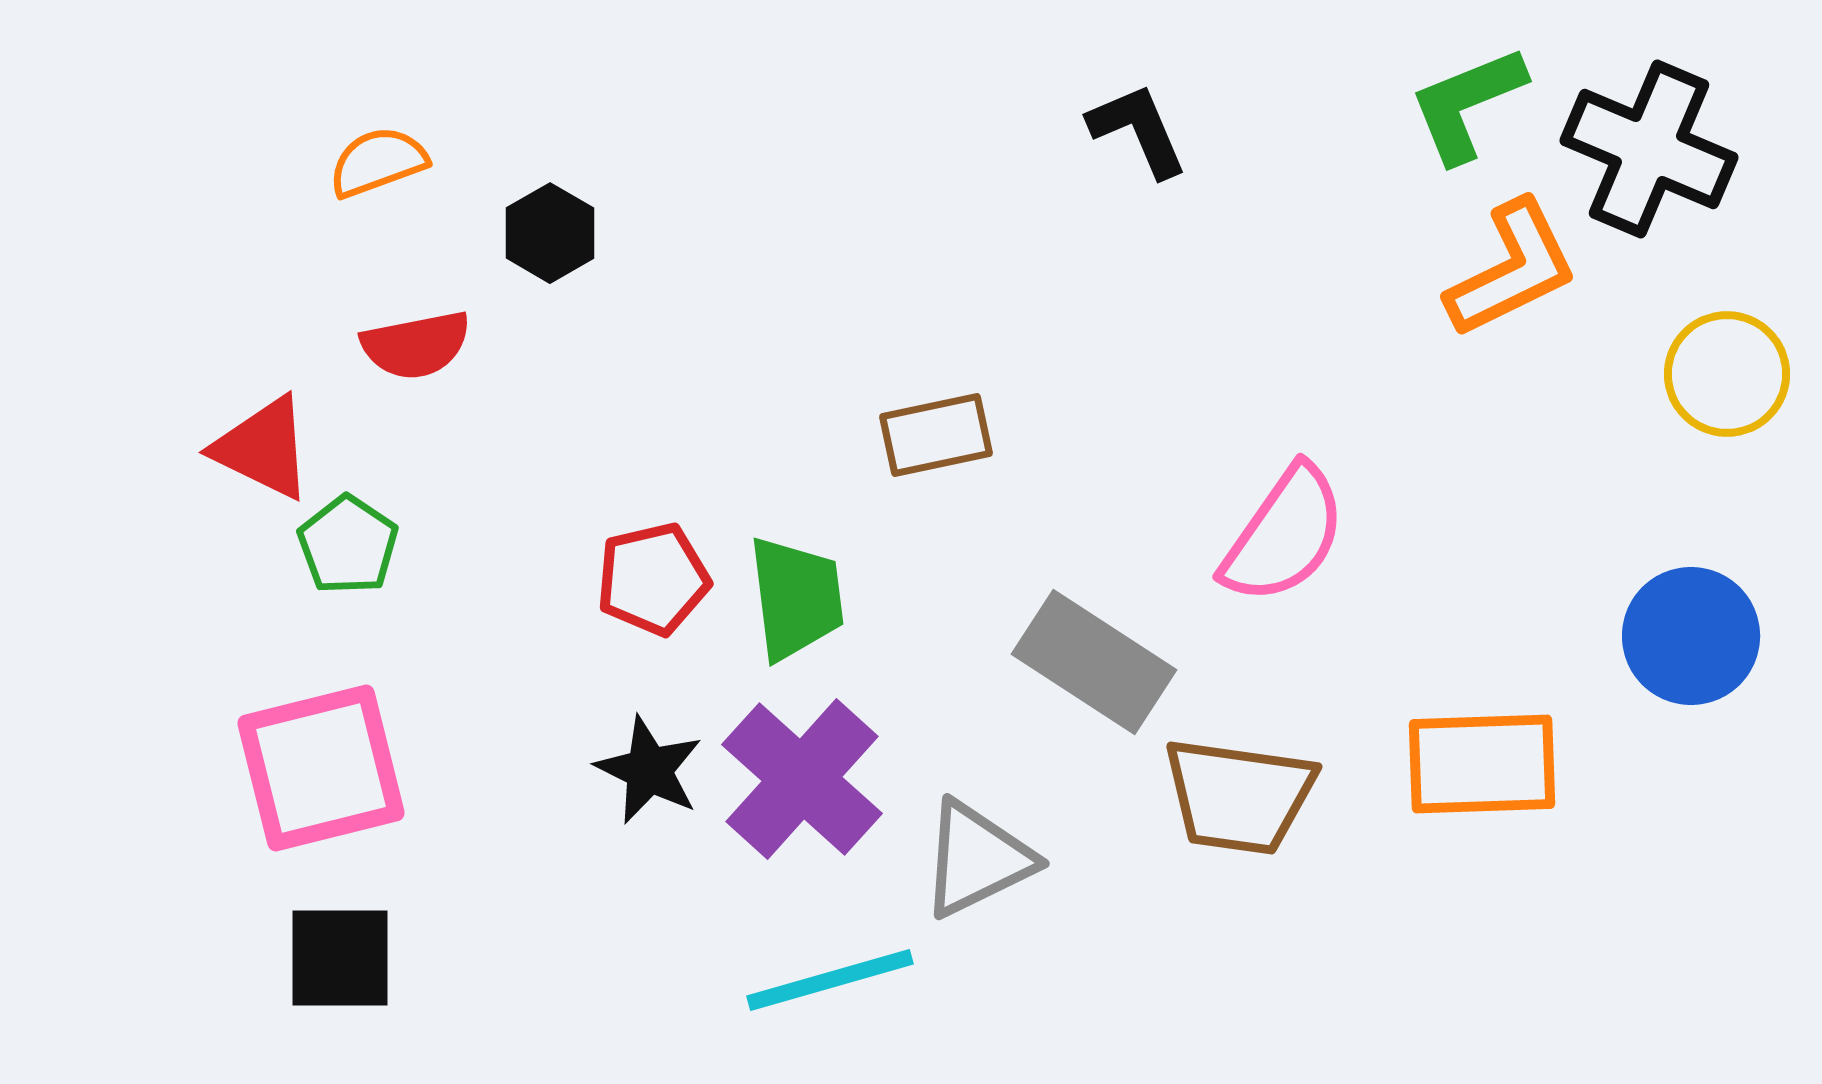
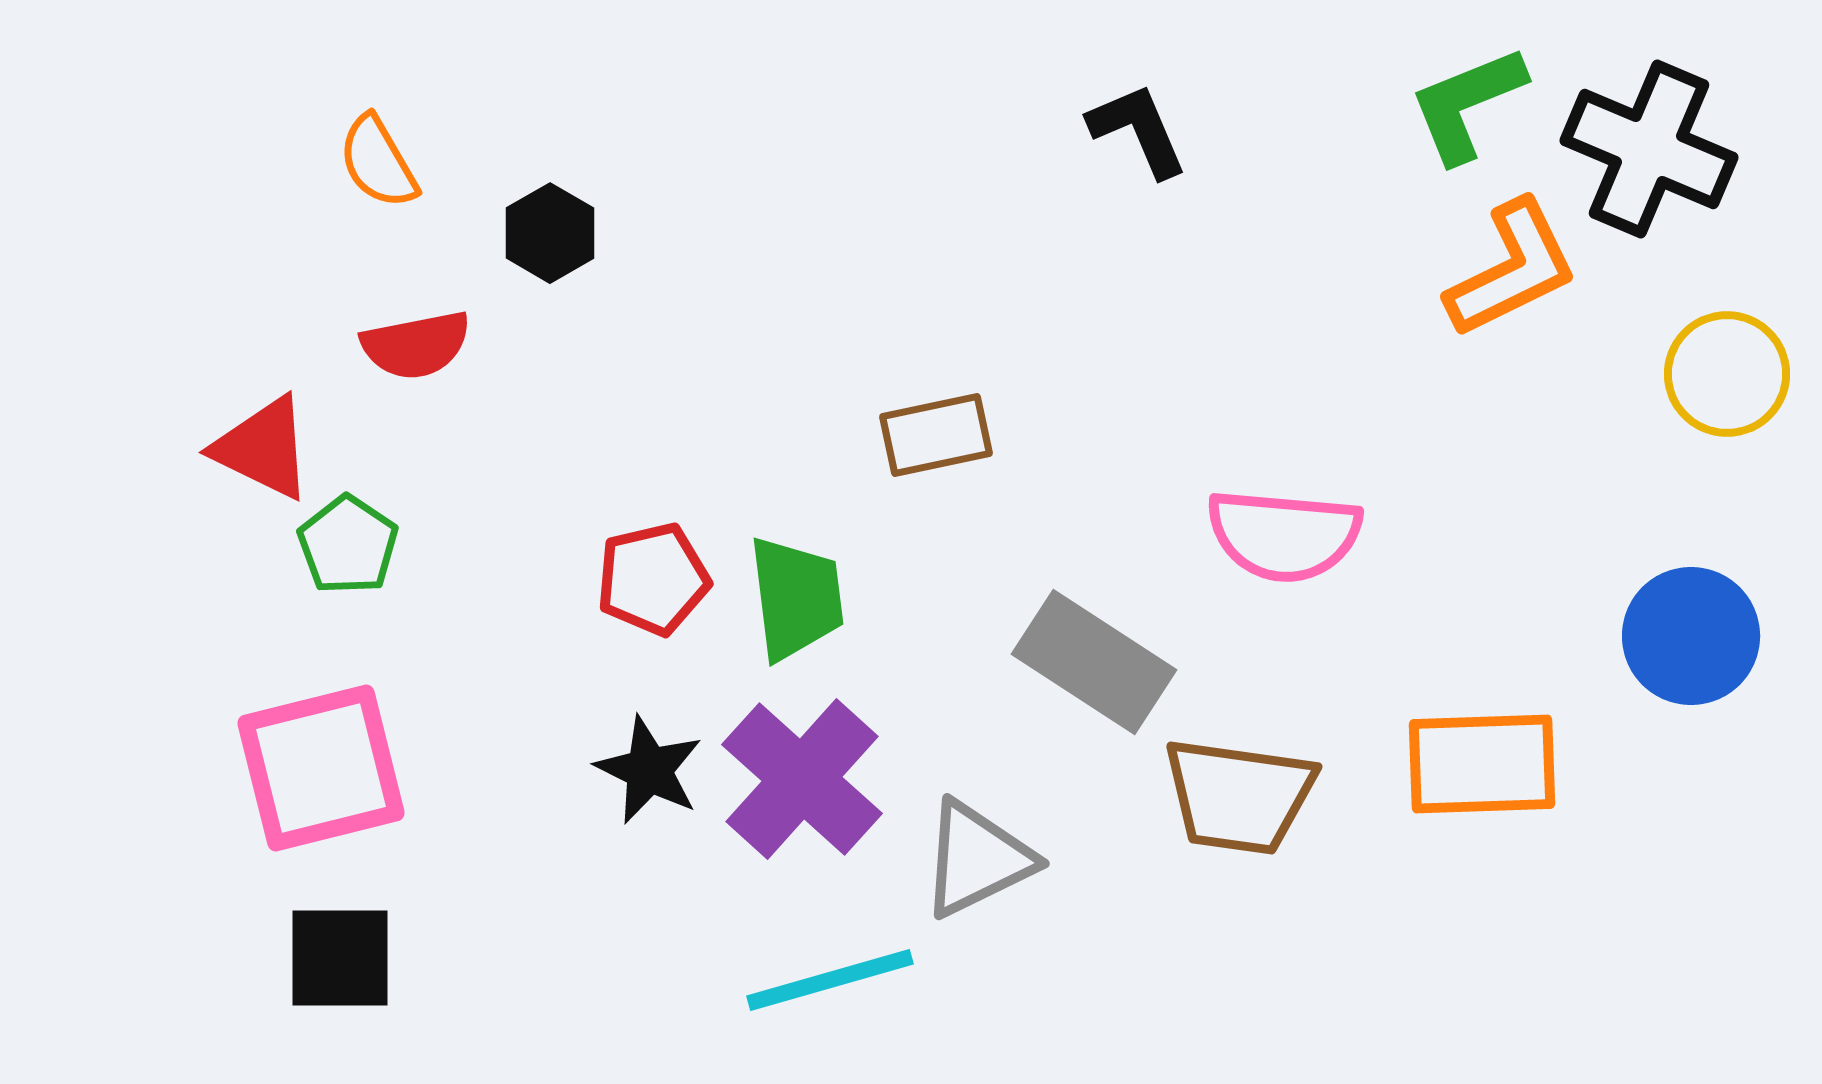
orange semicircle: rotated 100 degrees counterclockwise
pink semicircle: rotated 60 degrees clockwise
